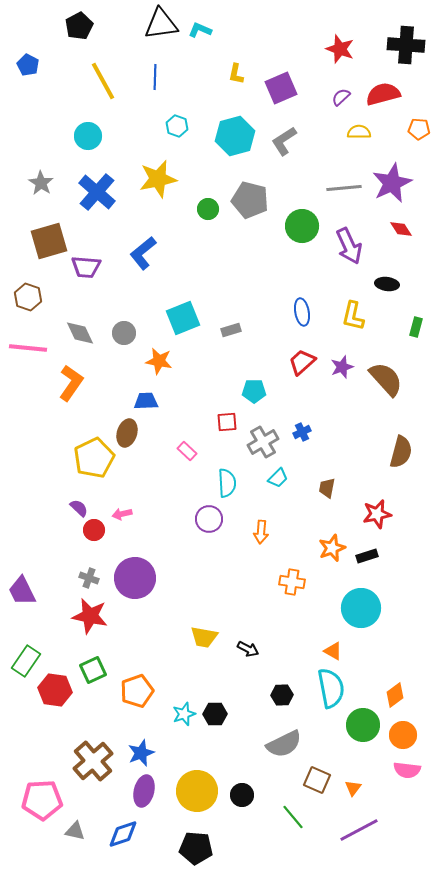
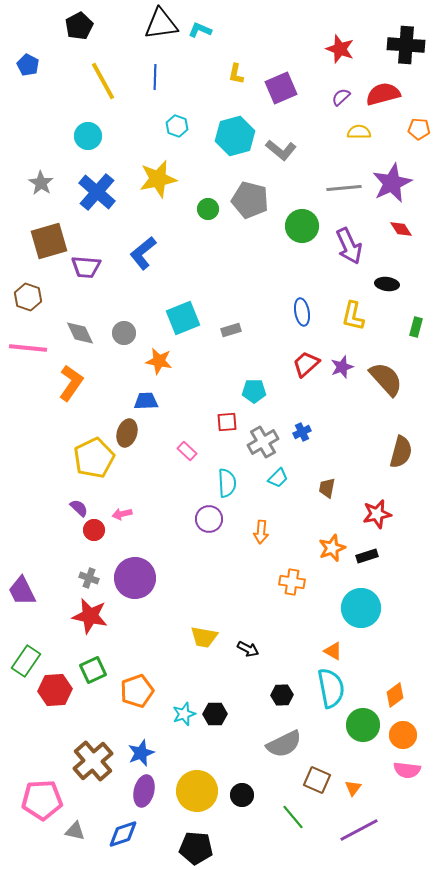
gray L-shape at (284, 141): moved 3 px left, 9 px down; rotated 108 degrees counterclockwise
red trapezoid at (302, 362): moved 4 px right, 2 px down
red hexagon at (55, 690): rotated 12 degrees counterclockwise
